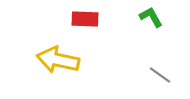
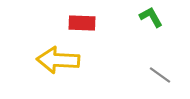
red rectangle: moved 3 px left, 4 px down
yellow arrow: rotated 9 degrees counterclockwise
